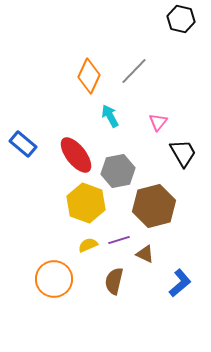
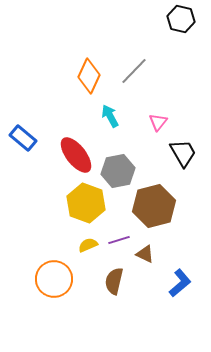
blue rectangle: moved 6 px up
